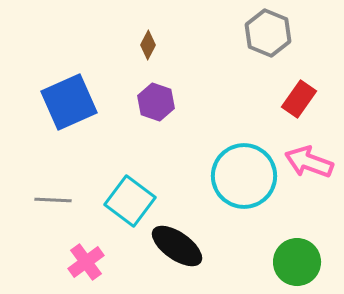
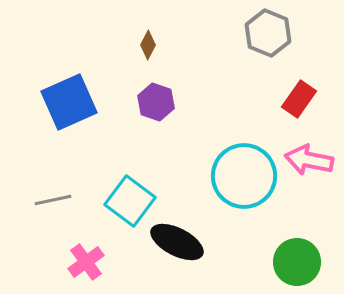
pink arrow: moved 2 px up; rotated 9 degrees counterclockwise
gray line: rotated 15 degrees counterclockwise
black ellipse: moved 4 px up; rotated 8 degrees counterclockwise
